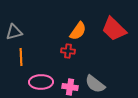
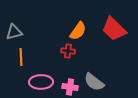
gray semicircle: moved 1 px left, 2 px up
